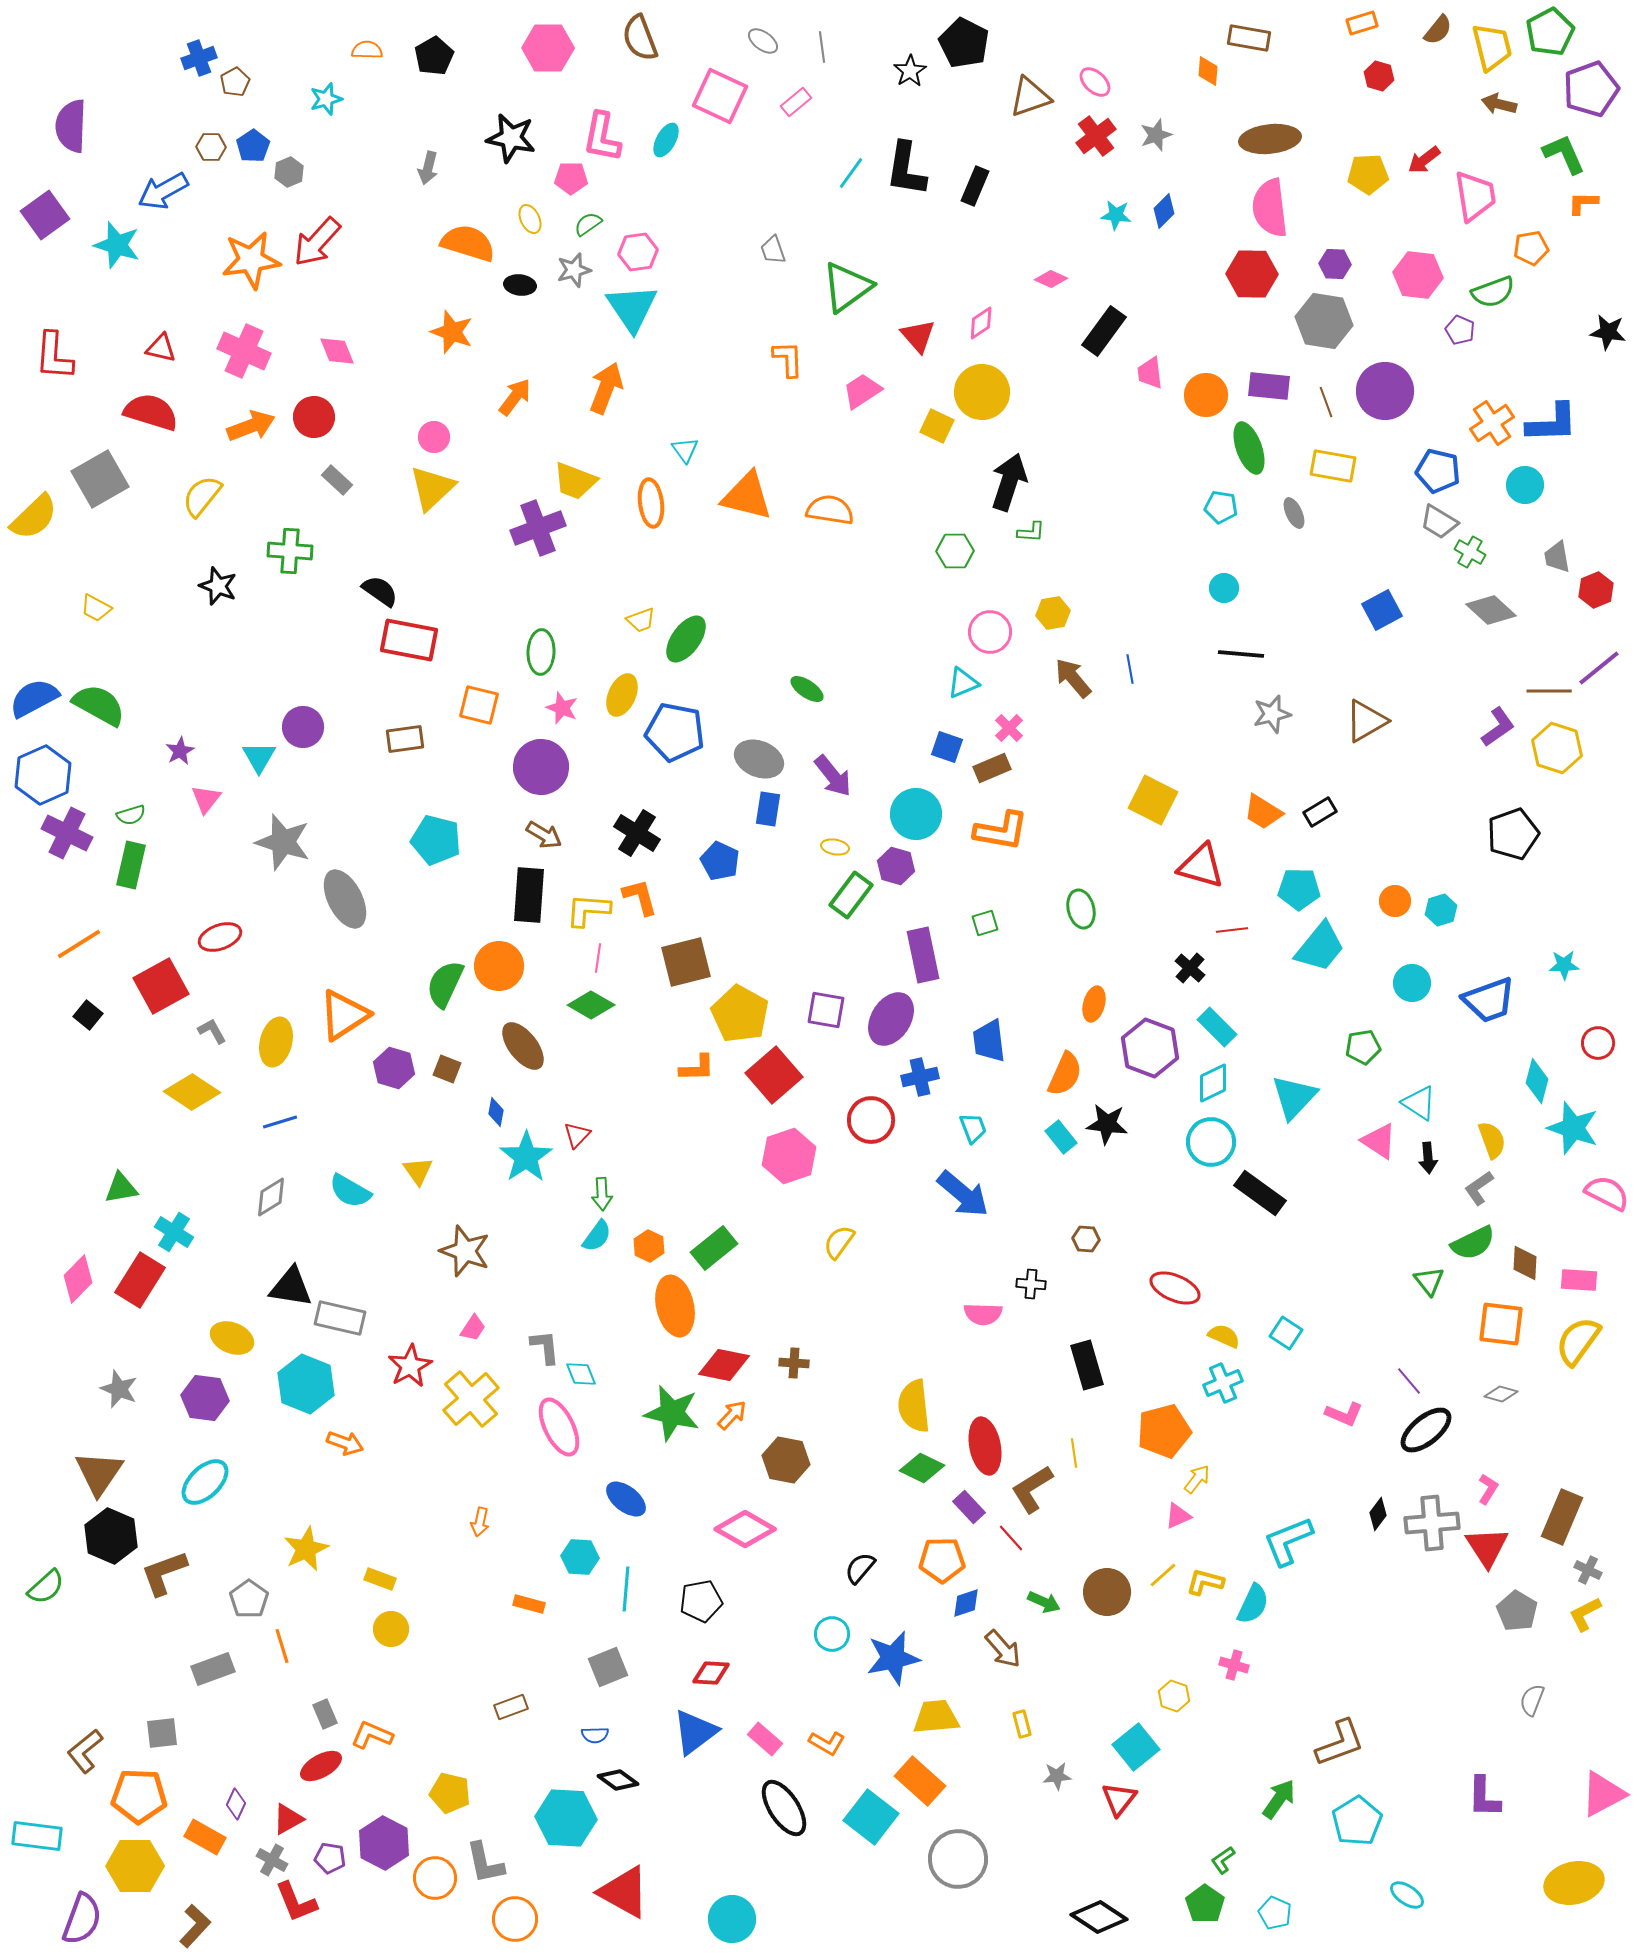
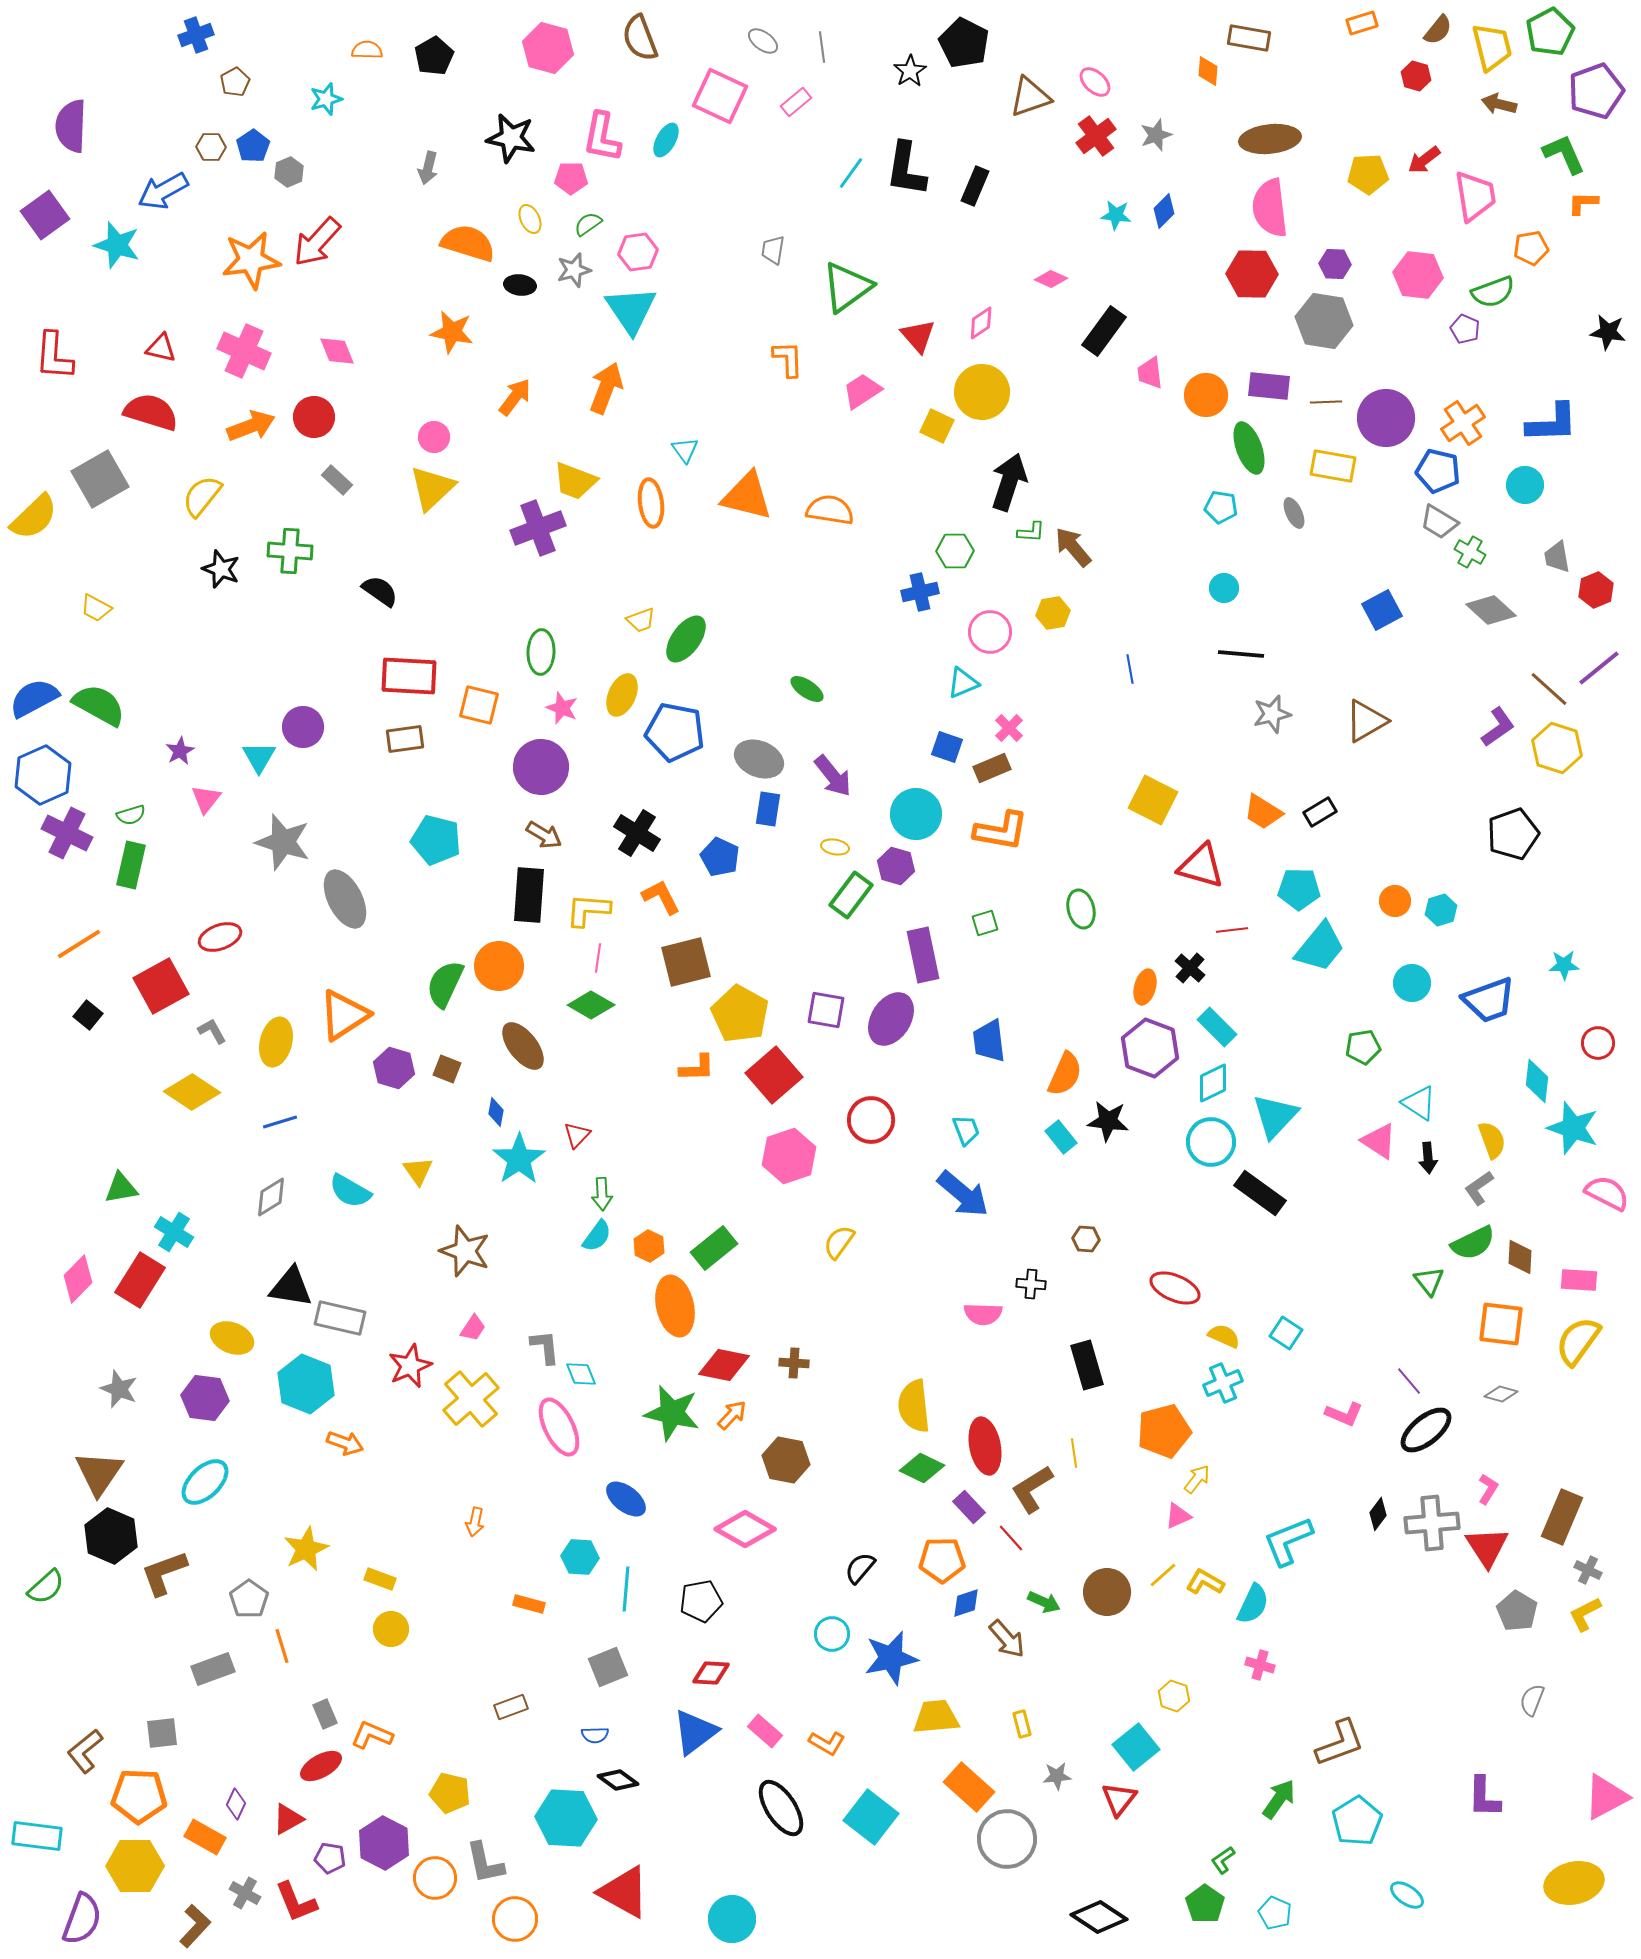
pink hexagon at (548, 48): rotated 15 degrees clockwise
blue cross at (199, 58): moved 3 px left, 23 px up
red hexagon at (1379, 76): moved 37 px right
purple pentagon at (1591, 89): moved 5 px right, 2 px down
gray trapezoid at (773, 250): rotated 28 degrees clockwise
cyan triangle at (632, 308): moved 1 px left, 2 px down
purple pentagon at (1460, 330): moved 5 px right, 1 px up
orange star at (452, 332): rotated 9 degrees counterclockwise
purple circle at (1385, 391): moved 1 px right, 27 px down
brown line at (1326, 402): rotated 72 degrees counterclockwise
orange cross at (1492, 423): moved 29 px left
black star at (218, 586): moved 3 px right, 17 px up
red rectangle at (409, 640): moved 36 px down; rotated 8 degrees counterclockwise
brown arrow at (1073, 678): moved 131 px up
brown line at (1549, 691): moved 2 px up; rotated 42 degrees clockwise
blue pentagon at (720, 861): moved 4 px up
orange L-shape at (640, 897): moved 21 px right; rotated 12 degrees counterclockwise
orange ellipse at (1094, 1004): moved 51 px right, 17 px up
blue cross at (920, 1077): moved 485 px up
cyan diamond at (1537, 1081): rotated 9 degrees counterclockwise
cyan triangle at (1294, 1097): moved 19 px left, 19 px down
black star at (1107, 1124): moved 1 px right, 3 px up
cyan trapezoid at (973, 1128): moved 7 px left, 2 px down
cyan star at (526, 1157): moved 7 px left, 2 px down
brown diamond at (1525, 1263): moved 5 px left, 6 px up
red star at (410, 1366): rotated 6 degrees clockwise
orange arrow at (480, 1522): moved 5 px left
yellow L-shape at (1205, 1582): rotated 15 degrees clockwise
brown arrow at (1003, 1649): moved 4 px right, 10 px up
blue star at (893, 1658): moved 2 px left
pink cross at (1234, 1665): moved 26 px right
pink rectangle at (765, 1739): moved 8 px up
orange rectangle at (920, 1781): moved 49 px right, 6 px down
pink triangle at (1603, 1794): moved 3 px right, 3 px down
black ellipse at (784, 1808): moved 3 px left
gray circle at (958, 1859): moved 49 px right, 20 px up
gray cross at (272, 1860): moved 27 px left, 33 px down
